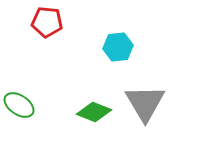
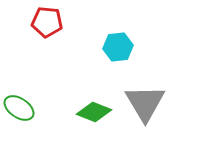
green ellipse: moved 3 px down
